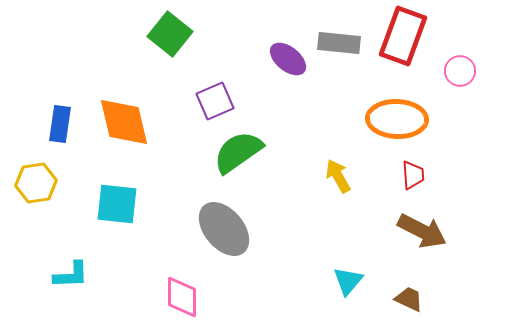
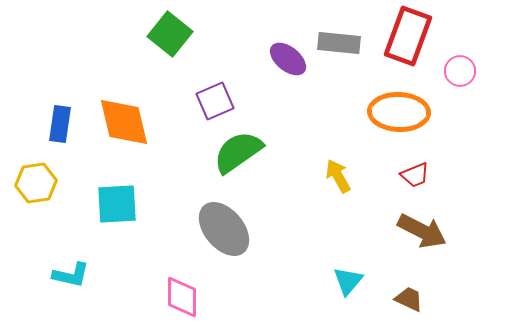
red rectangle: moved 5 px right
orange ellipse: moved 2 px right, 7 px up
red trapezoid: moved 2 px right; rotated 72 degrees clockwise
cyan square: rotated 9 degrees counterclockwise
cyan L-shape: rotated 15 degrees clockwise
